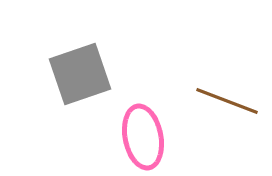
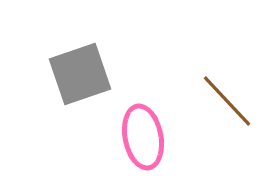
brown line: rotated 26 degrees clockwise
